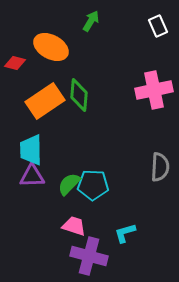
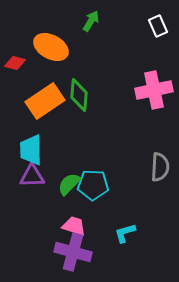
purple cross: moved 16 px left, 4 px up
